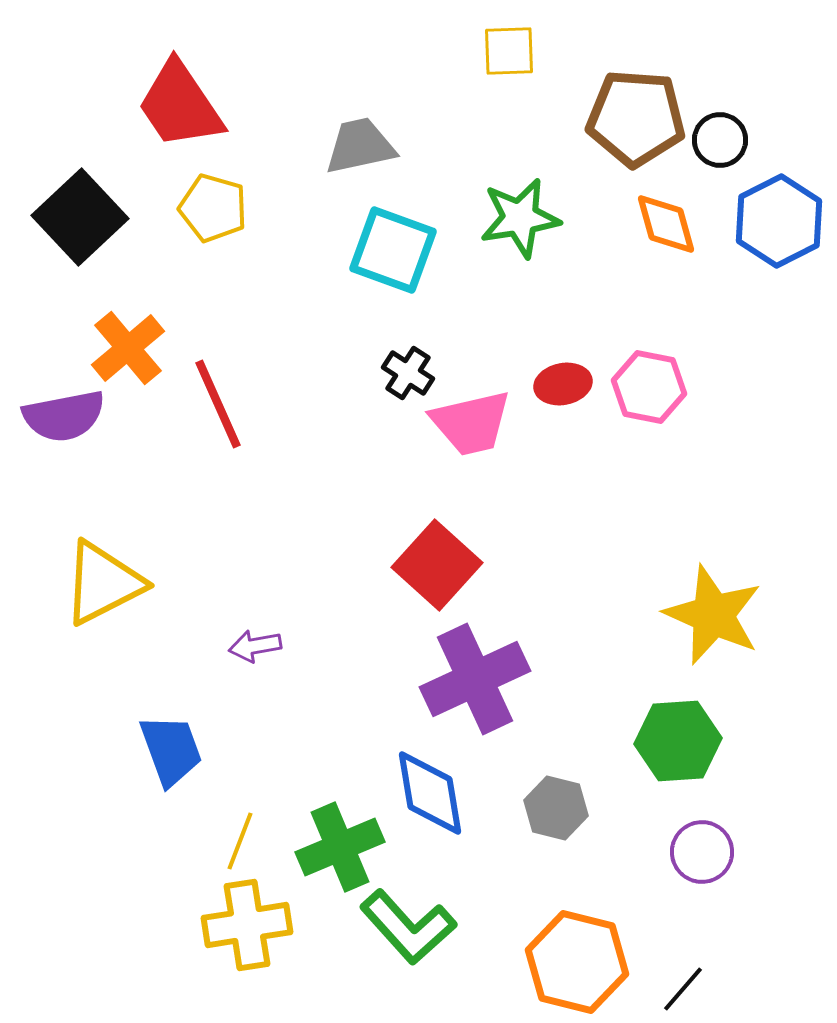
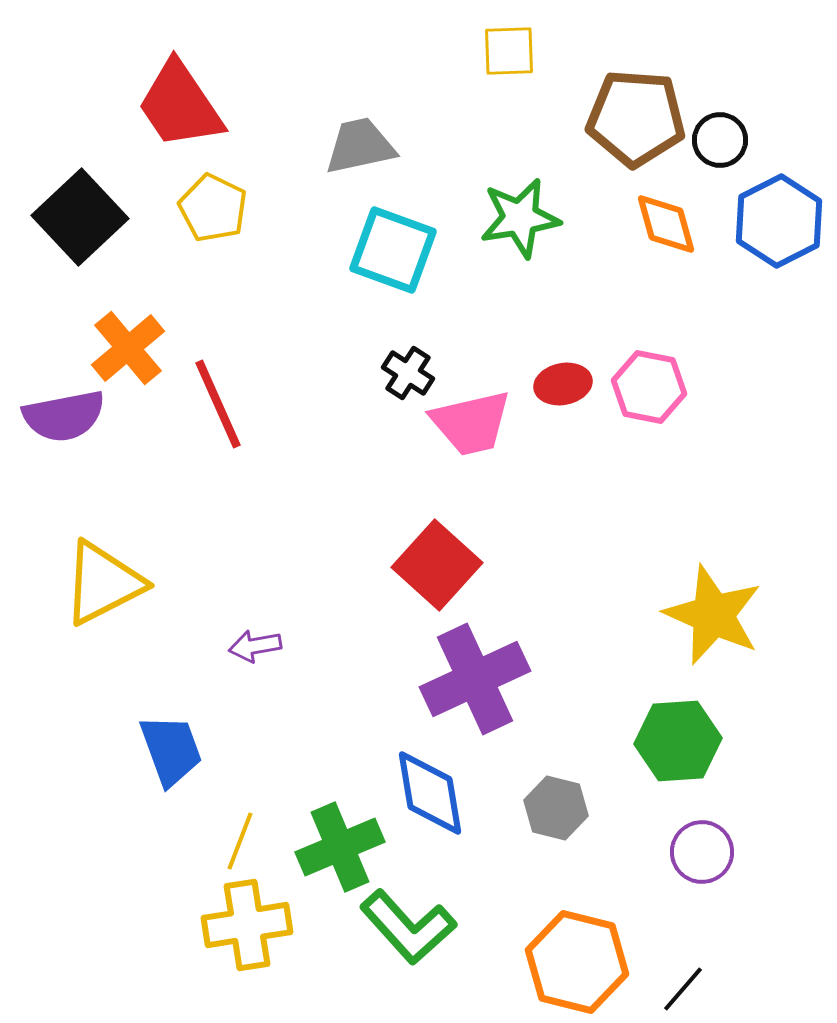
yellow pentagon: rotated 10 degrees clockwise
